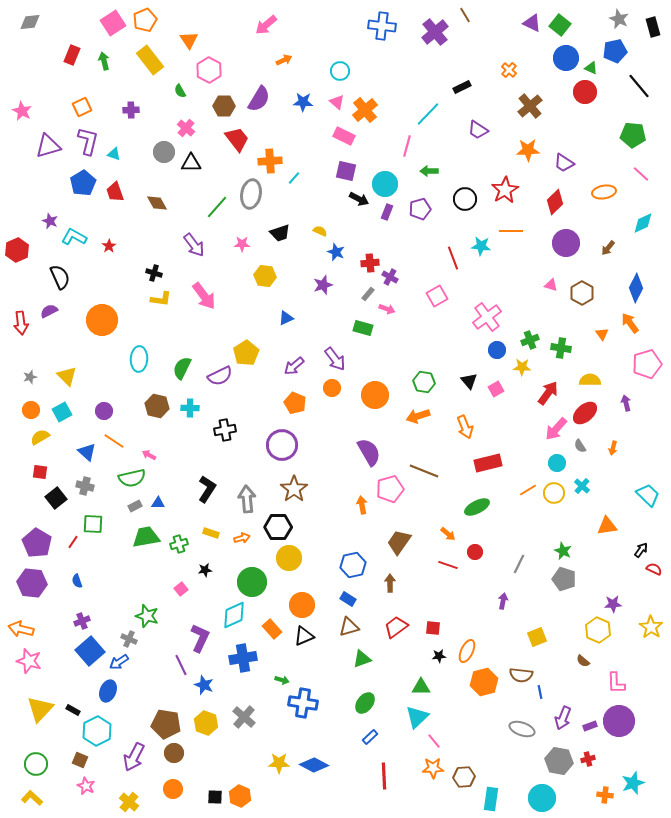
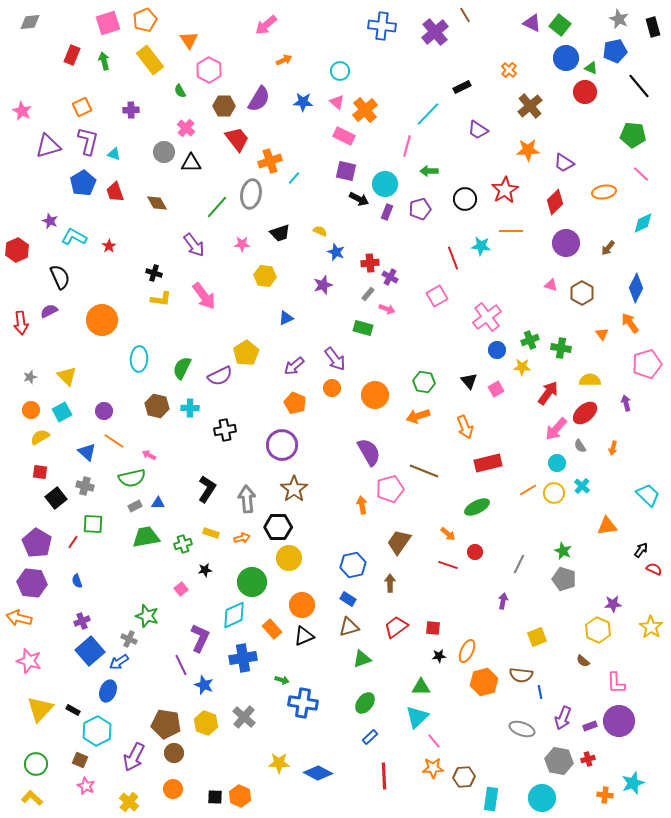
pink square at (113, 23): moved 5 px left; rotated 15 degrees clockwise
orange cross at (270, 161): rotated 15 degrees counterclockwise
green cross at (179, 544): moved 4 px right
orange arrow at (21, 629): moved 2 px left, 11 px up
blue diamond at (314, 765): moved 4 px right, 8 px down
